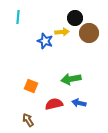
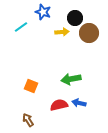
cyan line: moved 3 px right, 10 px down; rotated 48 degrees clockwise
blue star: moved 2 px left, 29 px up
red semicircle: moved 5 px right, 1 px down
